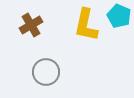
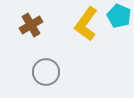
yellow L-shape: moved 1 px up; rotated 24 degrees clockwise
